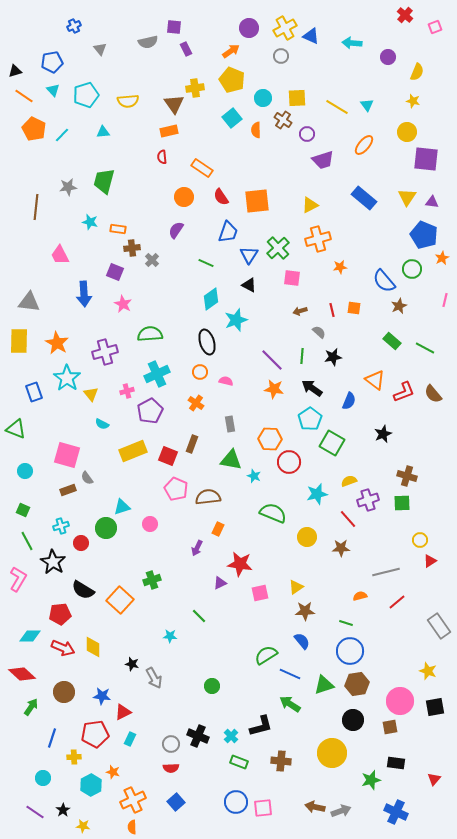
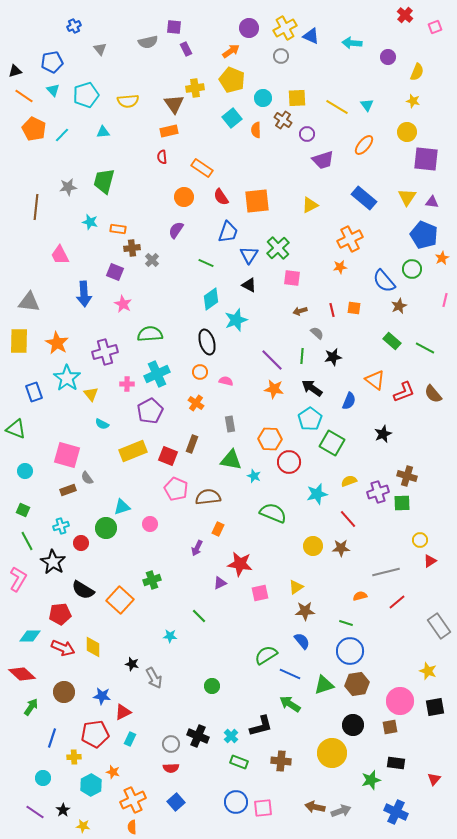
orange cross at (318, 239): moved 32 px right; rotated 10 degrees counterclockwise
gray semicircle at (319, 332): moved 2 px left, 1 px down
pink cross at (127, 391): moved 7 px up; rotated 16 degrees clockwise
purple cross at (368, 500): moved 10 px right, 8 px up
yellow circle at (307, 537): moved 6 px right, 9 px down
black circle at (353, 720): moved 5 px down
